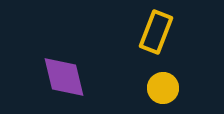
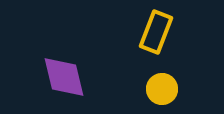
yellow circle: moved 1 px left, 1 px down
